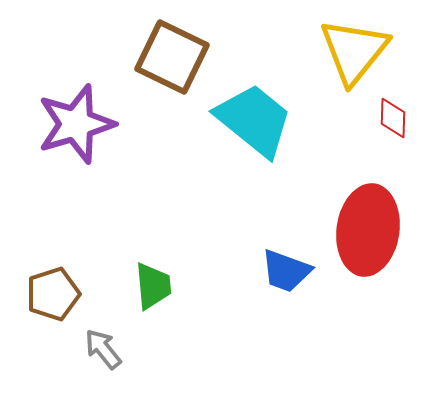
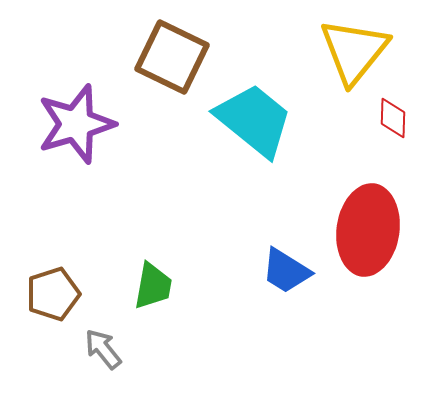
blue trapezoid: rotated 12 degrees clockwise
green trapezoid: rotated 15 degrees clockwise
